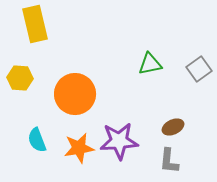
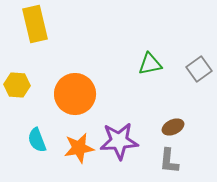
yellow hexagon: moved 3 px left, 7 px down
